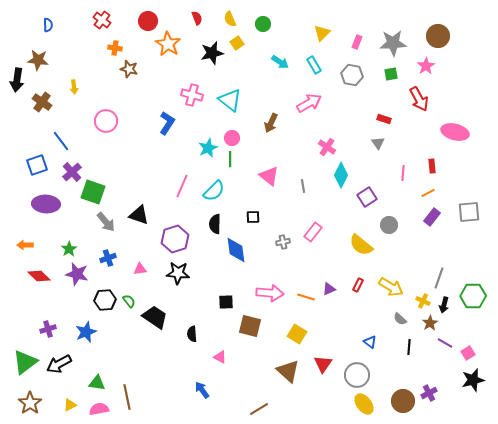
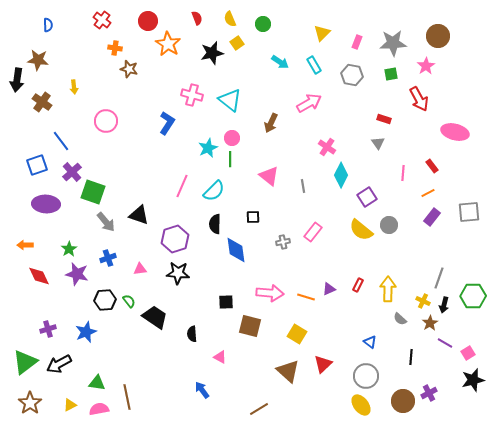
red rectangle at (432, 166): rotated 32 degrees counterclockwise
yellow semicircle at (361, 245): moved 15 px up
red diamond at (39, 276): rotated 20 degrees clockwise
yellow arrow at (391, 287): moved 3 px left, 2 px down; rotated 120 degrees counterclockwise
black line at (409, 347): moved 2 px right, 10 px down
red triangle at (323, 364): rotated 12 degrees clockwise
gray circle at (357, 375): moved 9 px right, 1 px down
yellow ellipse at (364, 404): moved 3 px left, 1 px down
